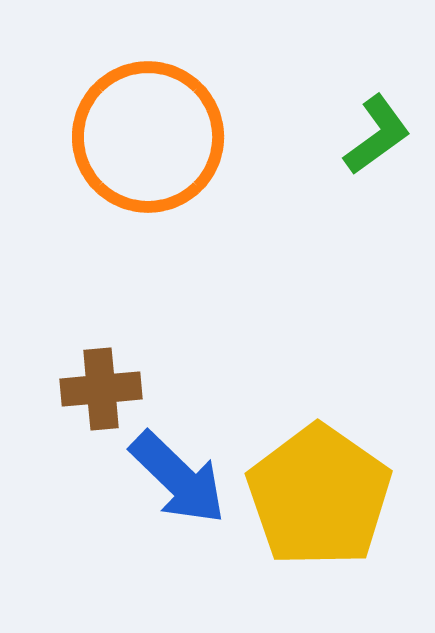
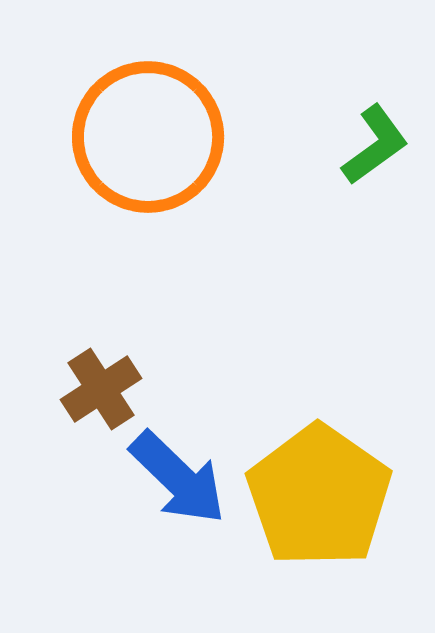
green L-shape: moved 2 px left, 10 px down
brown cross: rotated 28 degrees counterclockwise
